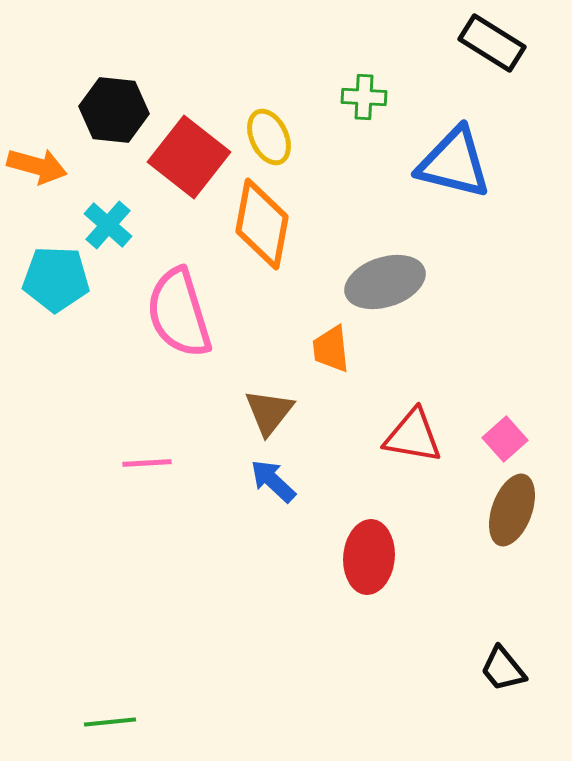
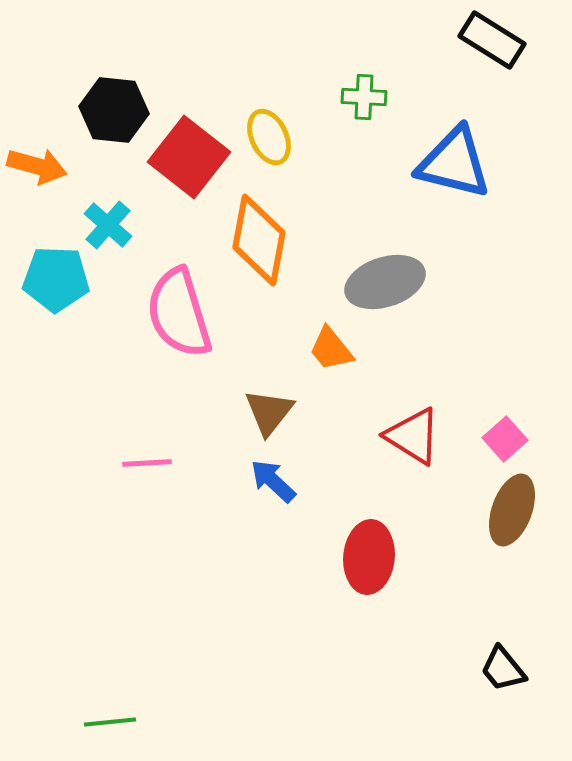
black rectangle: moved 3 px up
orange diamond: moved 3 px left, 16 px down
orange trapezoid: rotated 33 degrees counterclockwise
red triangle: rotated 22 degrees clockwise
